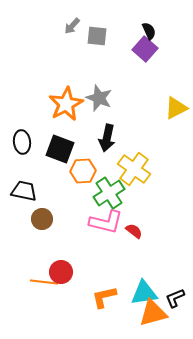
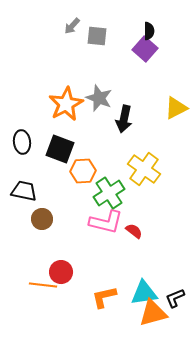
black semicircle: rotated 24 degrees clockwise
black arrow: moved 17 px right, 19 px up
yellow cross: moved 10 px right
orange line: moved 1 px left, 3 px down
